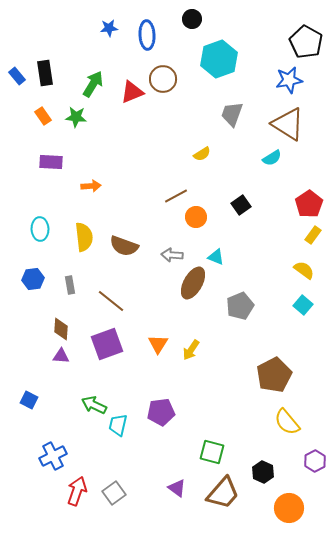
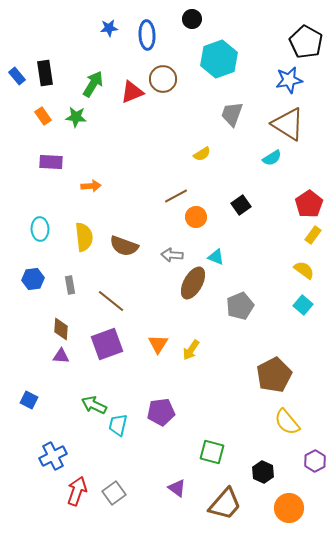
brown trapezoid at (223, 493): moved 2 px right, 11 px down
